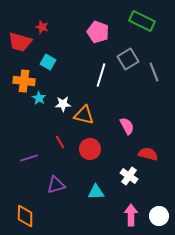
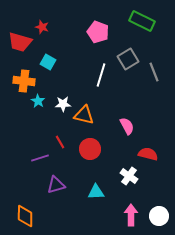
cyan star: moved 1 px left, 3 px down
purple line: moved 11 px right
